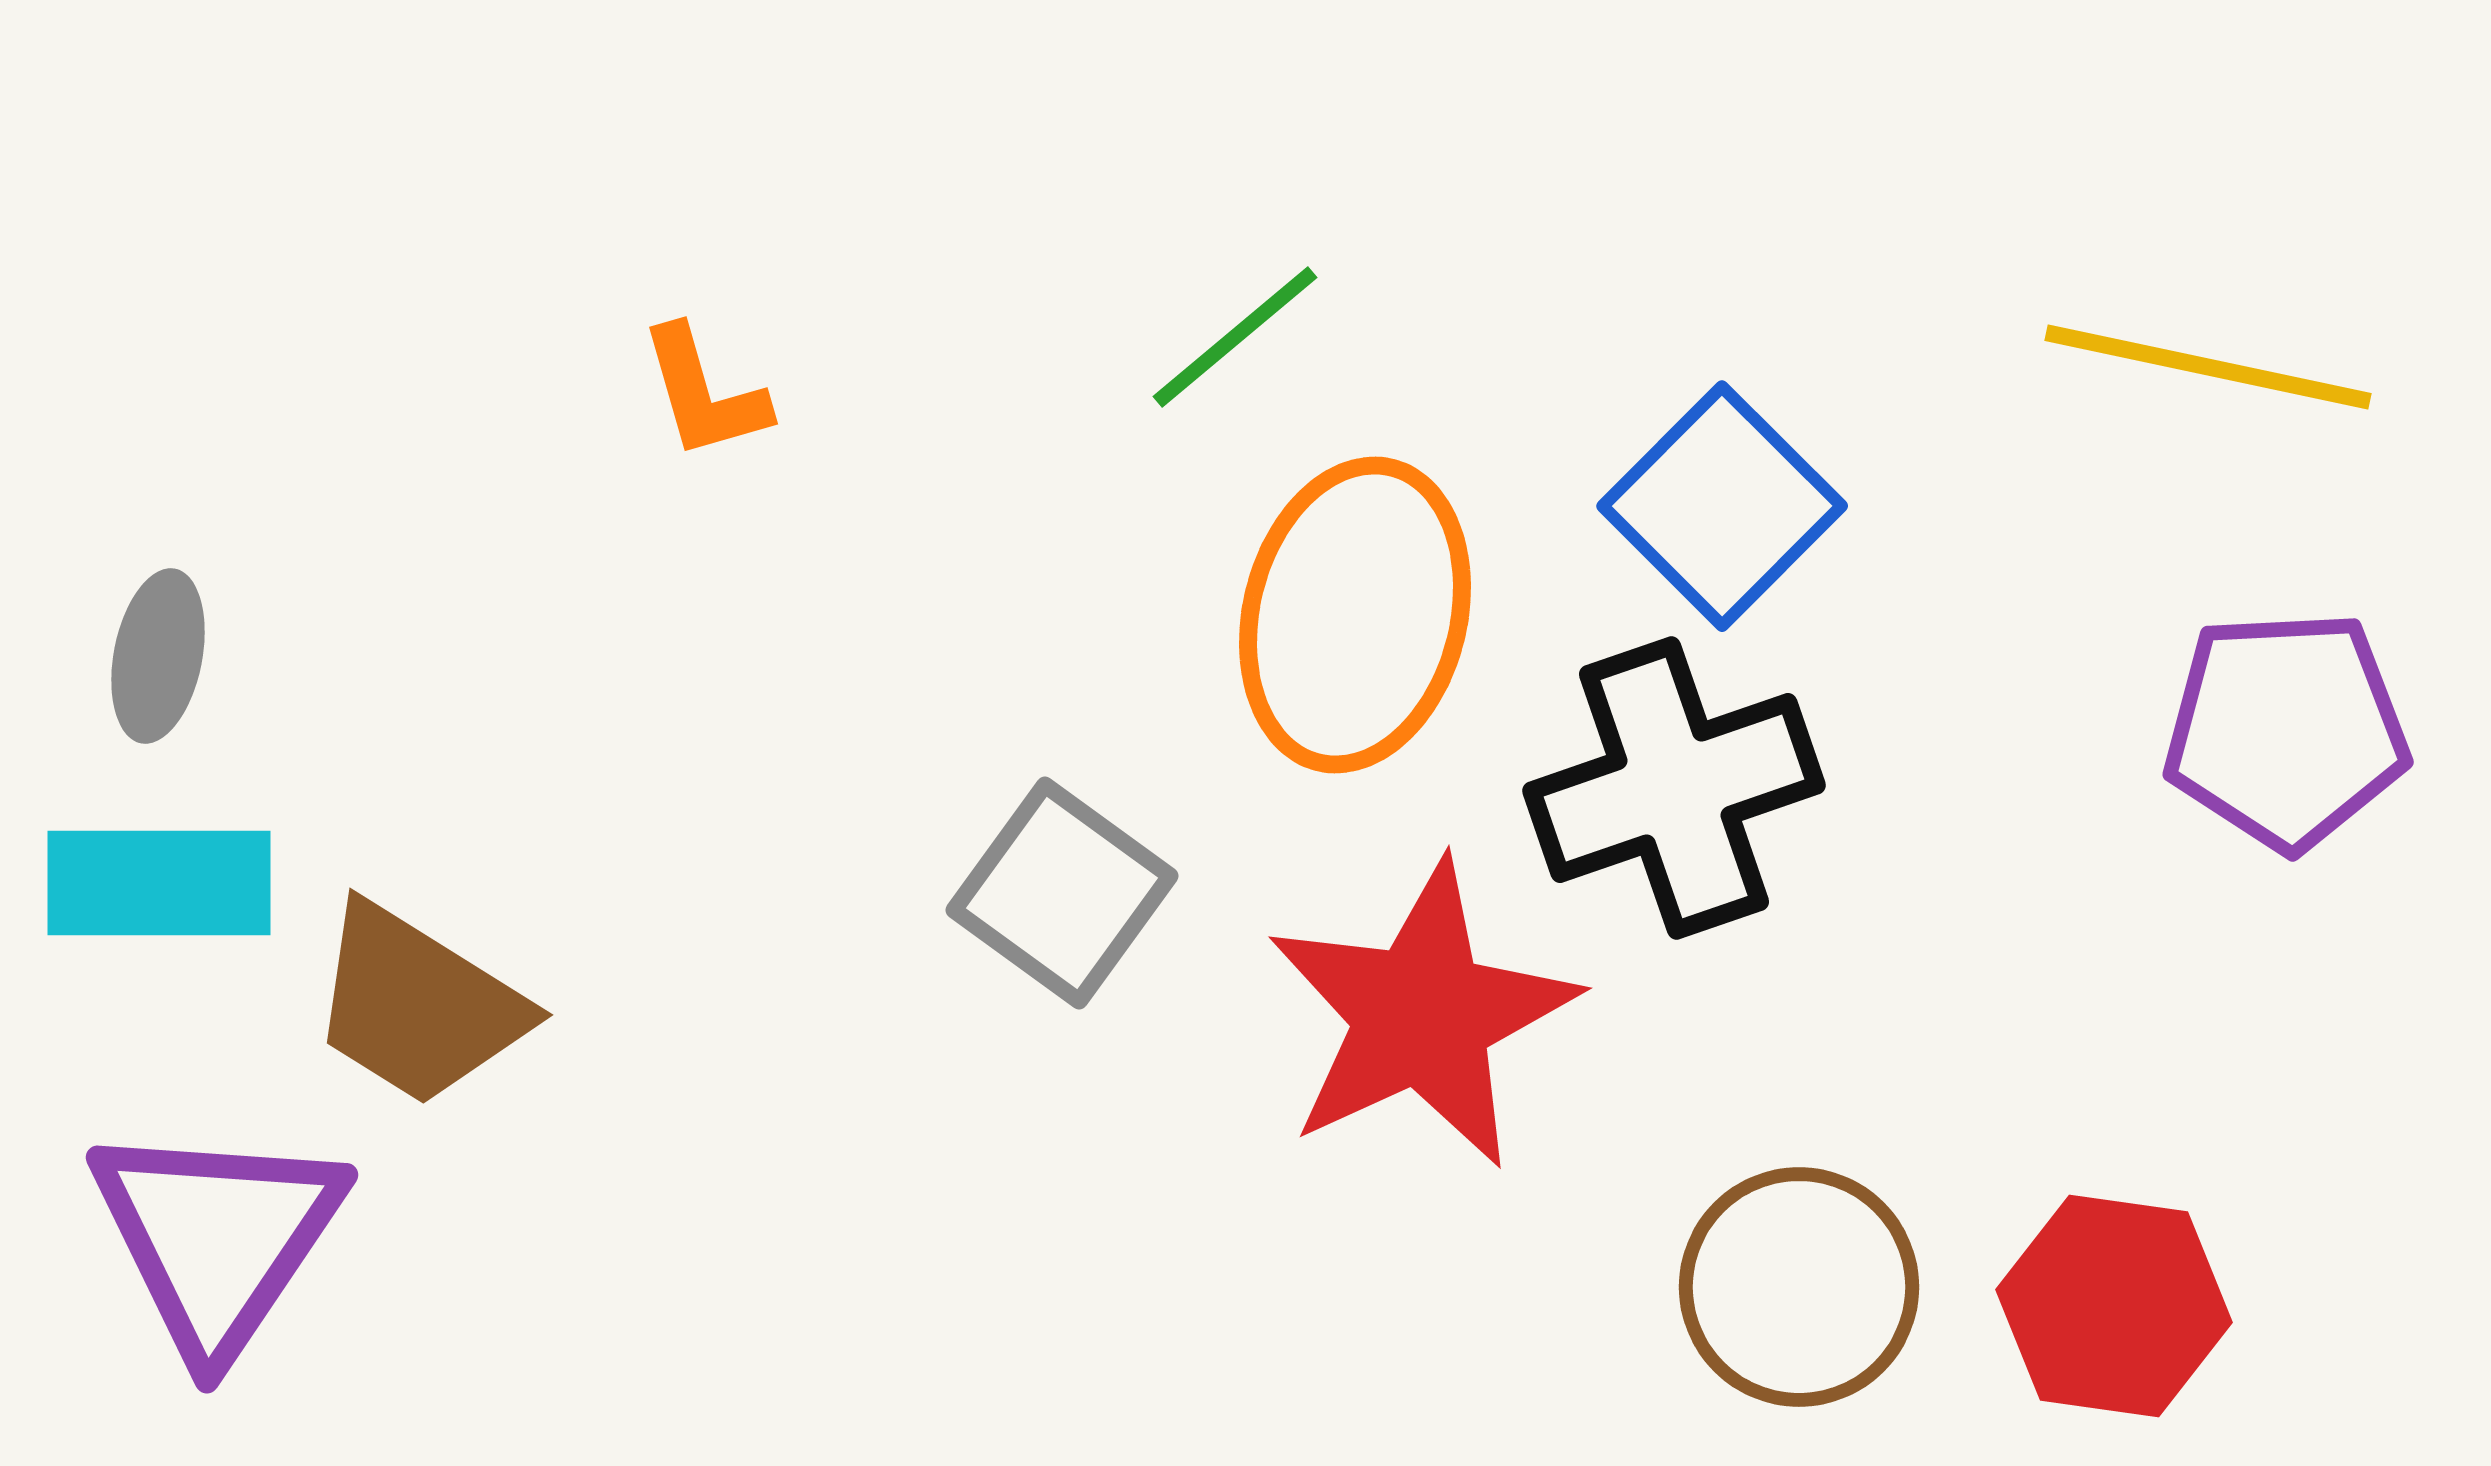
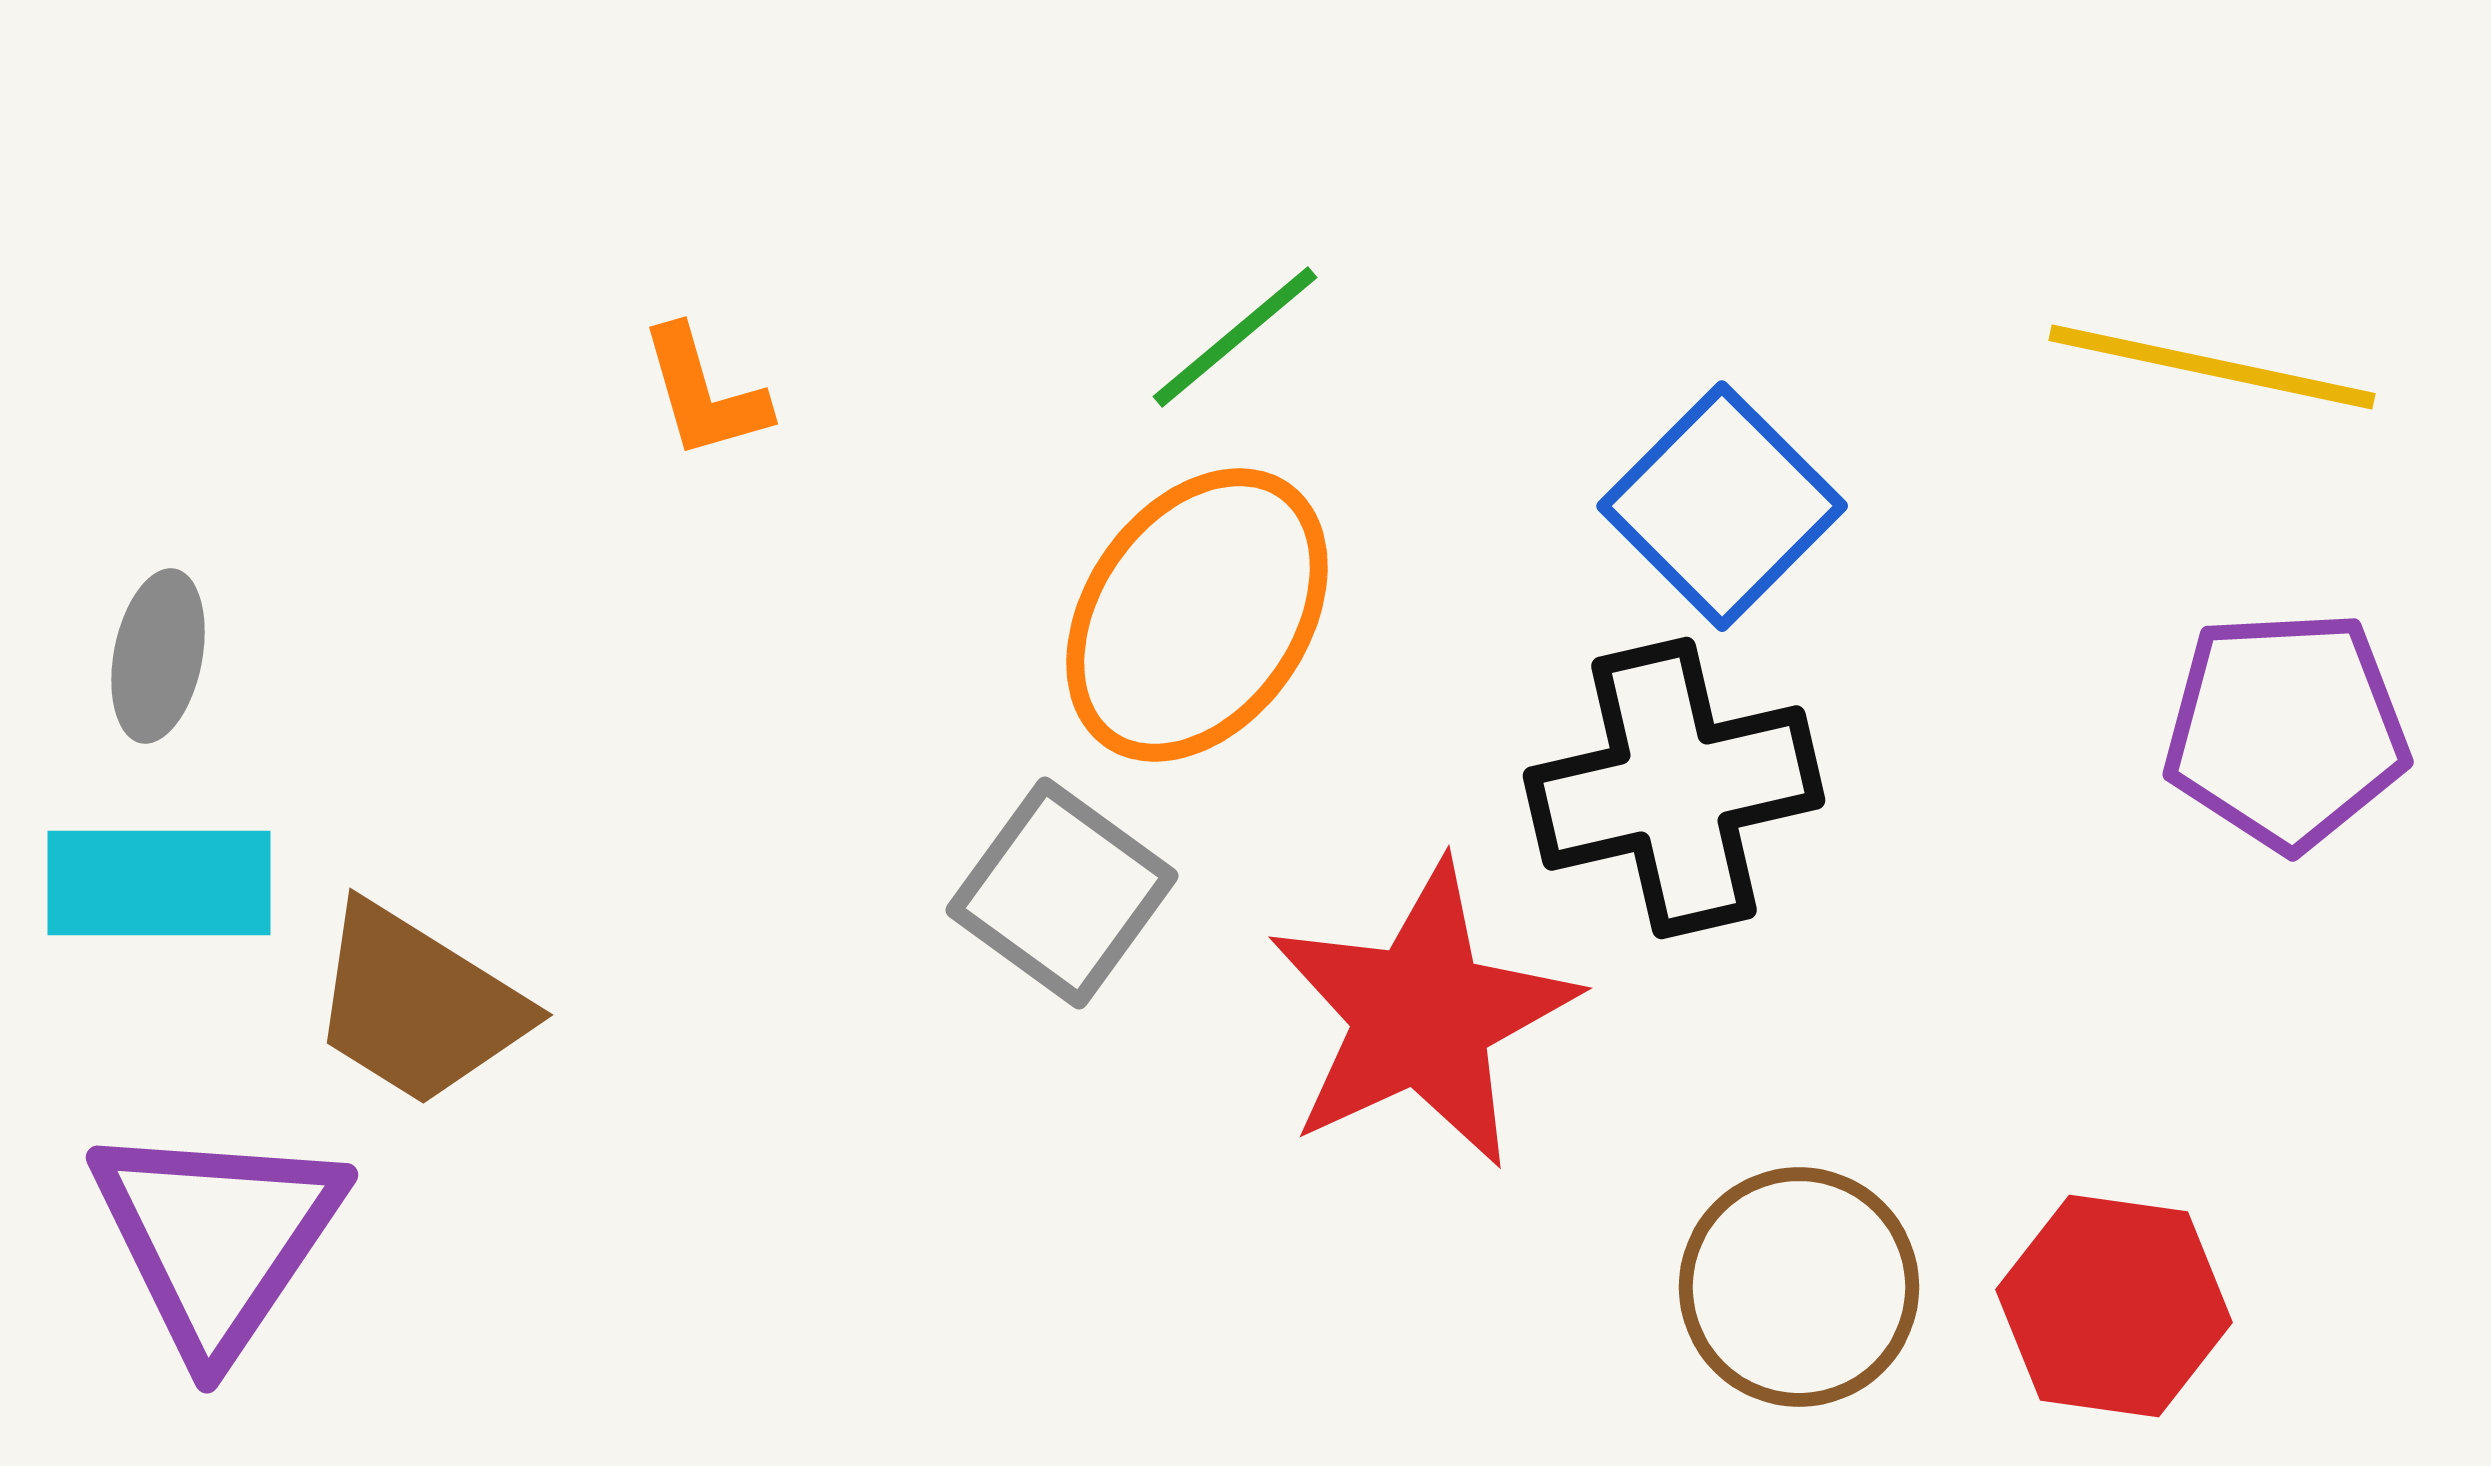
yellow line: moved 4 px right
orange ellipse: moved 158 px left; rotated 21 degrees clockwise
black cross: rotated 6 degrees clockwise
